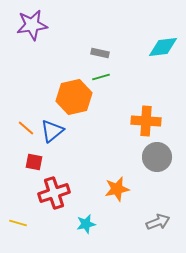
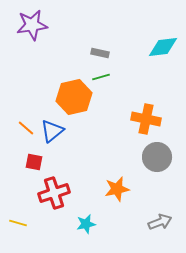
orange cross: moved 2 px up; rotated 8 degrees clockwise
gray arrow: moved 2 px right
